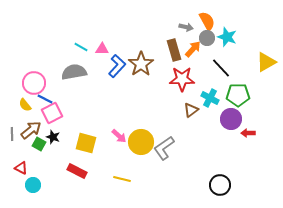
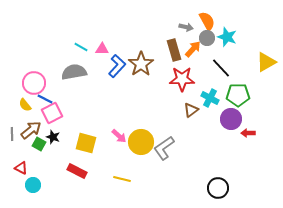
black circle: moved 2 px left, 3 px down
